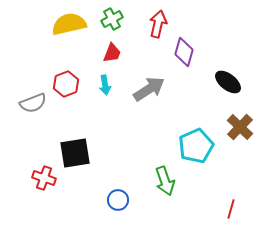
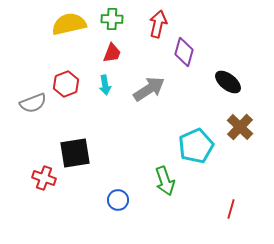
green cross: rotated 30 degrees clockwise
